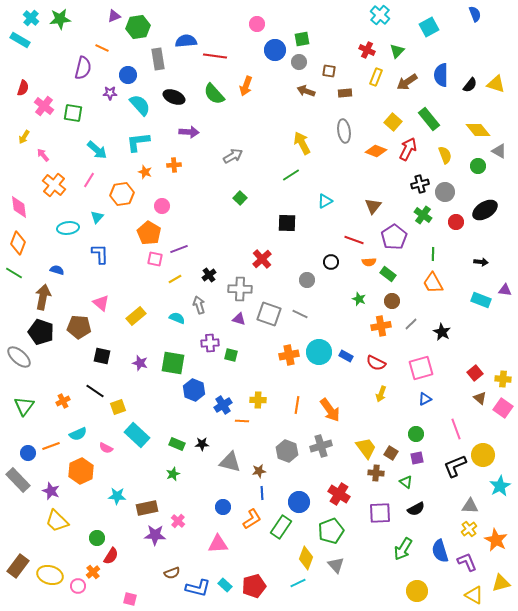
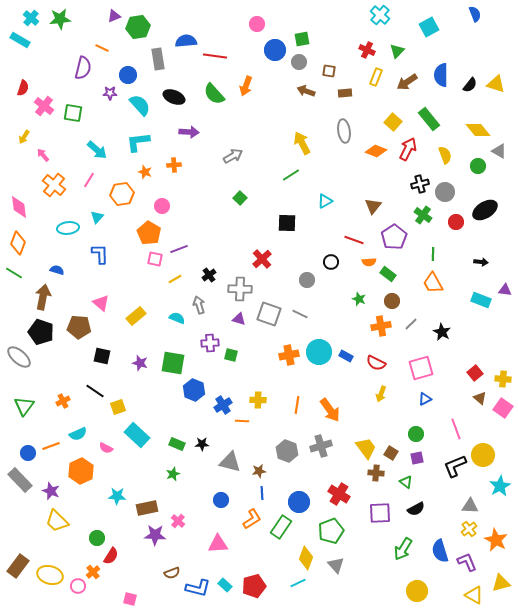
gray rectangle at (18, 480): moved 2 px right
blue circle at (223, 507): moved 2 px left, 7 px up
